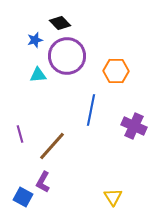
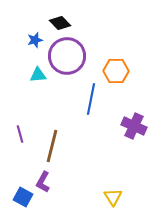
blue line: moved 11 px up
brown line: rotated 28 degrees counterclockwise
